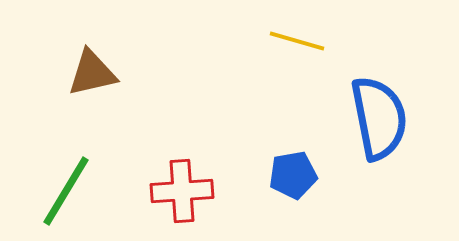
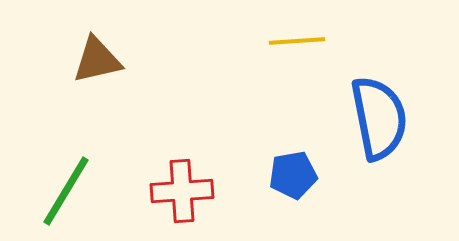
yellow line: rotated 20 degrees counterclockwise
brown triangle: moved 5 px right, 13 px up
